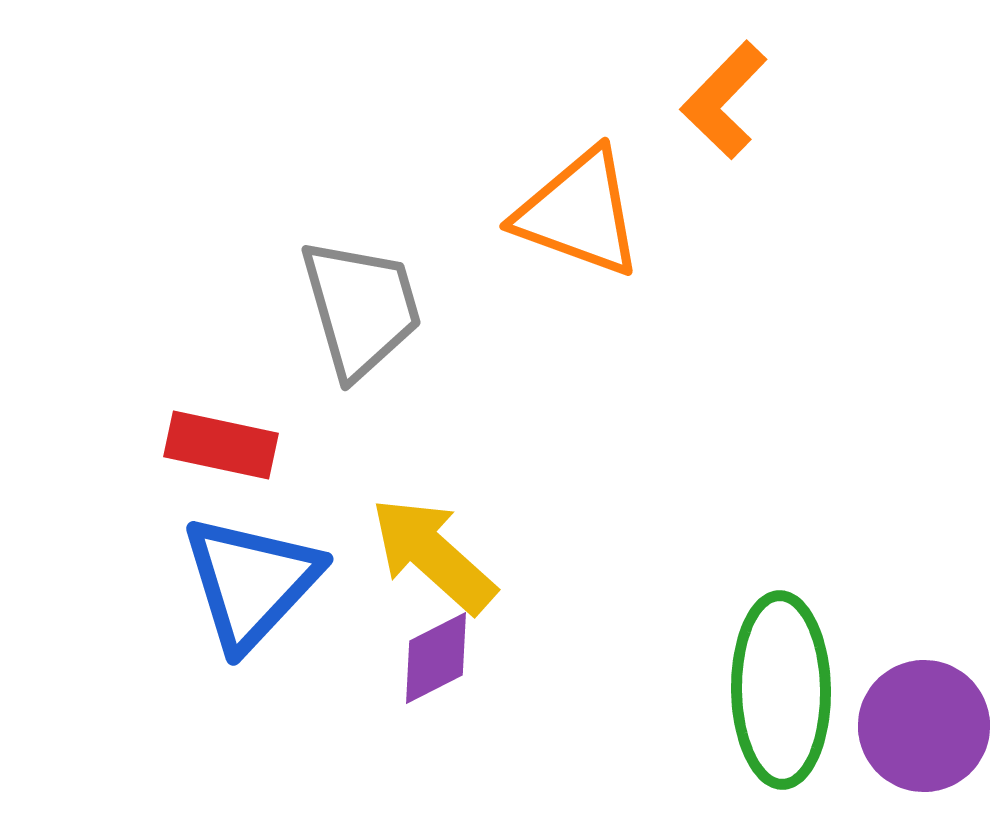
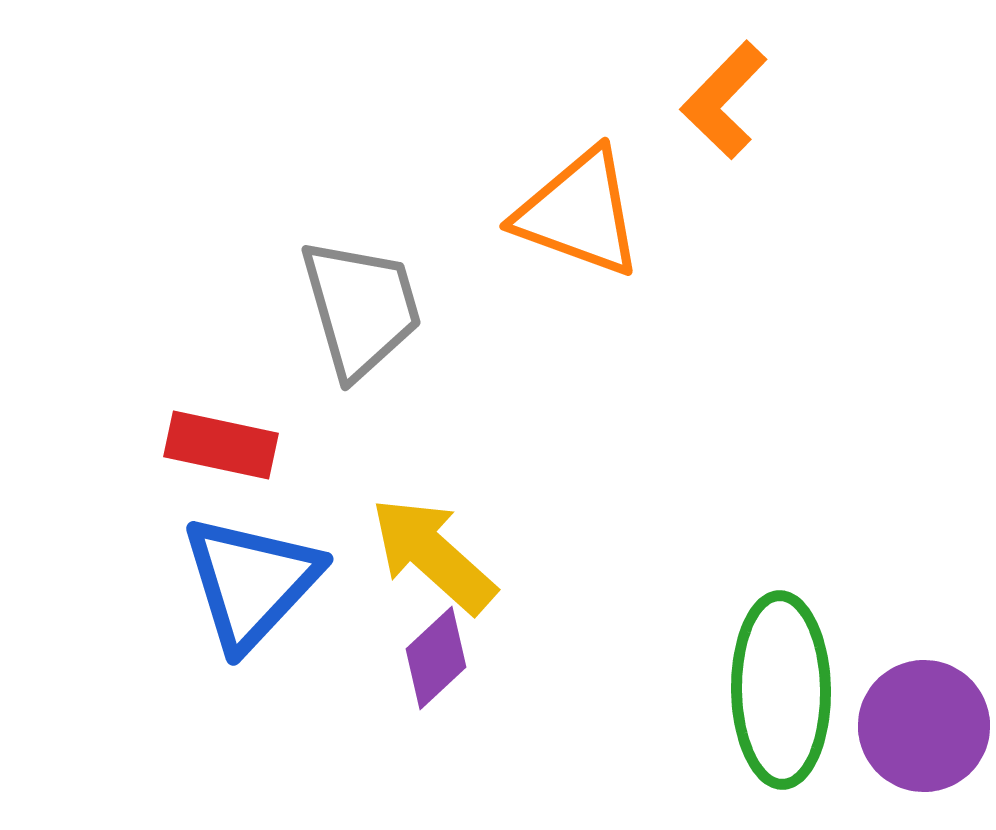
purple diamond: rotated 16 degrees counterclockwise
